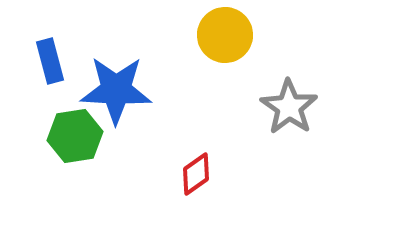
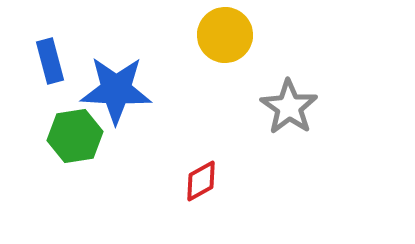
red diamond: moved 5 px right, 7 px down; rotated 6 degrees clockwise
